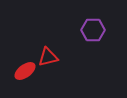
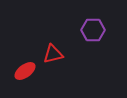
red triangle: moved 5 px right, 3 px up
